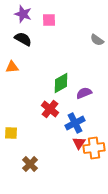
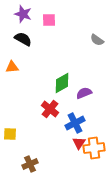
green diamond: moved 1 px right
yellow square: moved 1 px left, 1 px down
brown cross: rotated 21 degrees clockwise
